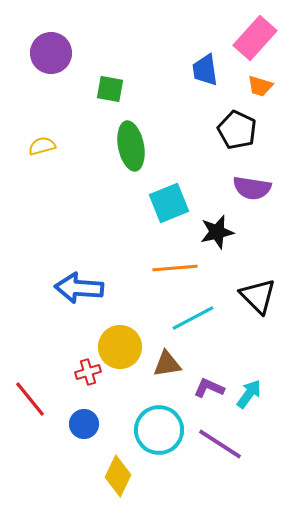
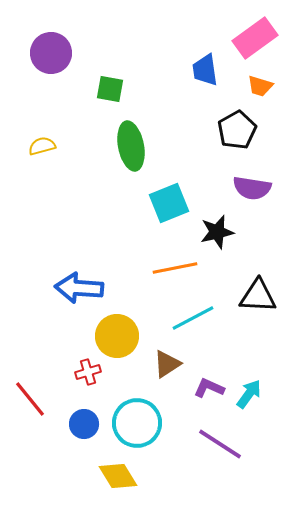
pink rectangle: rotated 12 degrees clockwise
black pentagon: rotated 18 degrees clockwise
orange line: rotated 6 degrees counterclockwise
black triangle: rotated 42 degrees counterclockwise
yellow circle: moved 3 px left, 11 px up
brown triangle: rotated 24 degrees counterclockwise
cyan circle: moved 22 px left, 7 px up
yellow diamond: rotated 57 degrees counterclockwise
